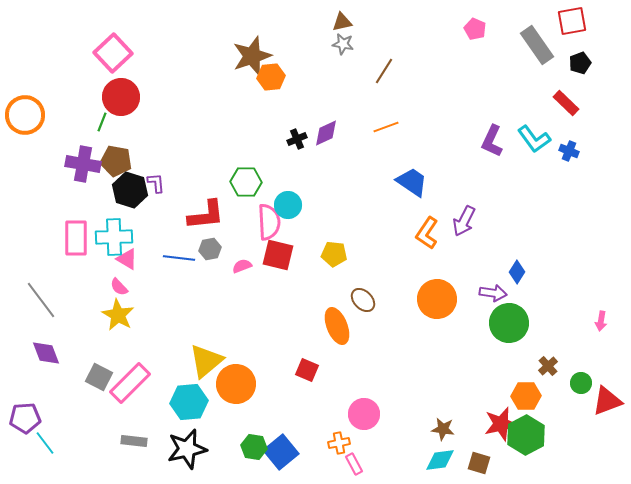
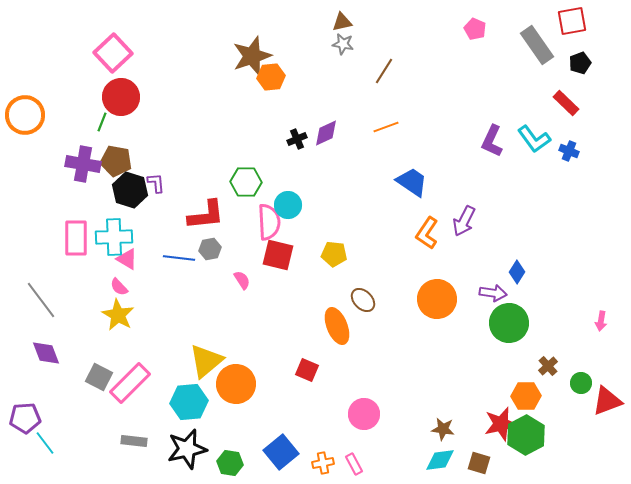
pink semicircle at (242, 266): moved 14 px down; rotated 78 degrees clockwise
orange cross at (339, 443): moved 16 px left, 20 px down
green hexagon at (254, 447): moved 24 px left, 16 px down
